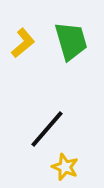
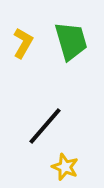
yellow L-shape: rotated 20 degrees counterclockwise
black line: moved 2 px left, 3 px up
